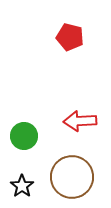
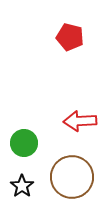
green circle: moved 7 px down
